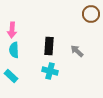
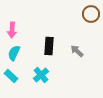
cyan semicircle: moved 3 px down; rotated 28 degrees clockwise
cyan cross: moved 9 px left, 4 px down; rotated 35 degrees clockwise
